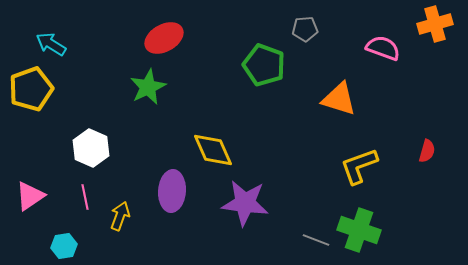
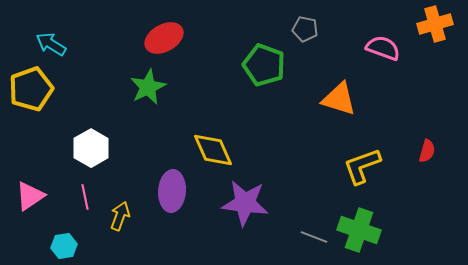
gray pentagon: rotated 15 degrees clockwise
white hexagon: rotated 6 degrees clockwise
yellow L-shape: moved 3 px right
gray line: moved 2 px left, 3 px up
